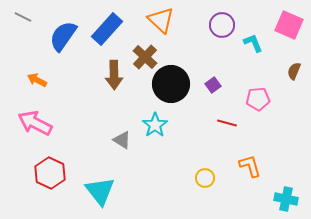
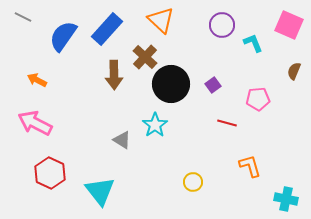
yellow circle: moved 12 px left, 4 px down
